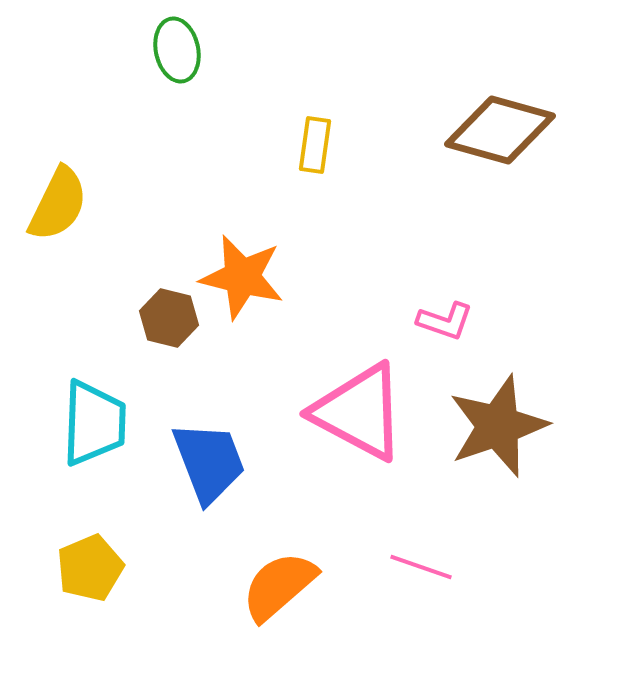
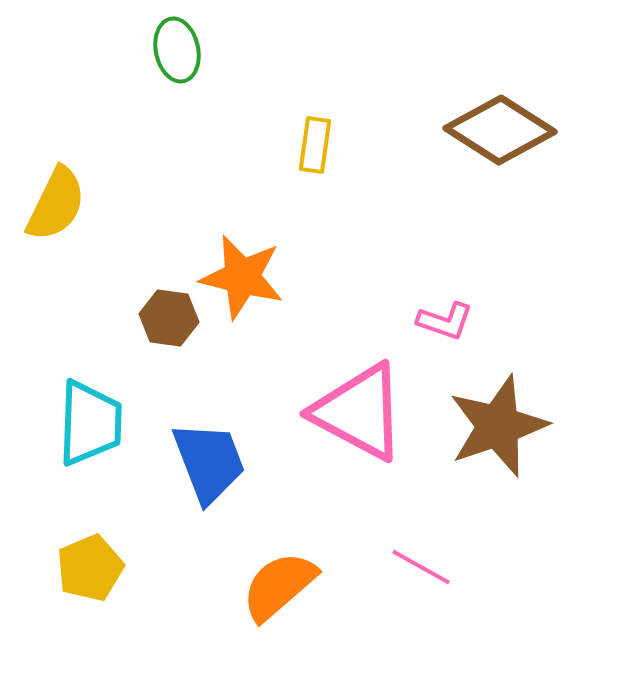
brown diamond: rotated 17 degrees clockwise
yellow semicircle: moved 2 px left
brown hexagon: rotated 6 degrees counterclockwise
cyan trapezoid: moved 4 px left
pink line: rotated 10 degrees clockwise
